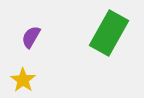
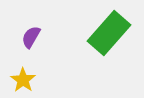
green rectangle: rotated 12 degrees clockwise
